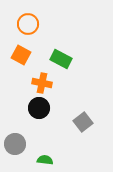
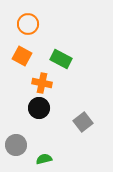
orange square: moved 1 px right, 1 px down
gray circle: moved 1 px right, 1 px down
green semicircle: moved 1 px left, 1 px up; rotated 21 degrees counterclockwise
